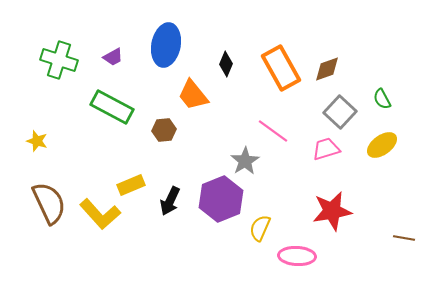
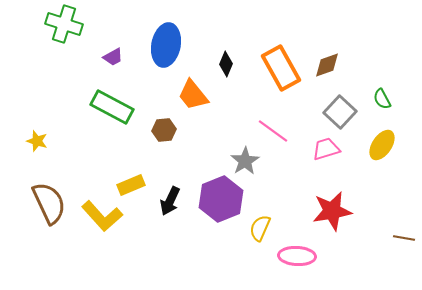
green cross: moved 5 px right, 36 px up
brown diamond: moved 4 px up
yellow ellipse: rotated 20 degrees counterclockwise
yellow L-shape: moved 2 px right, 2 px down
